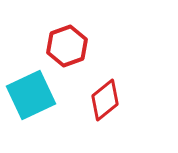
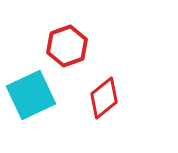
red diamond: moved 1 px left, 2 px up
